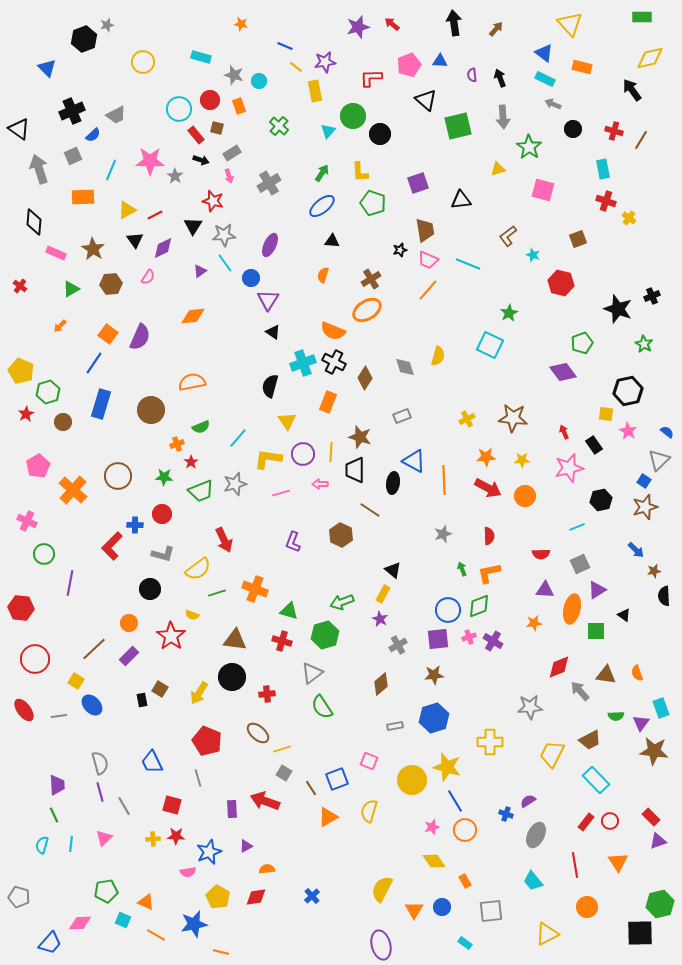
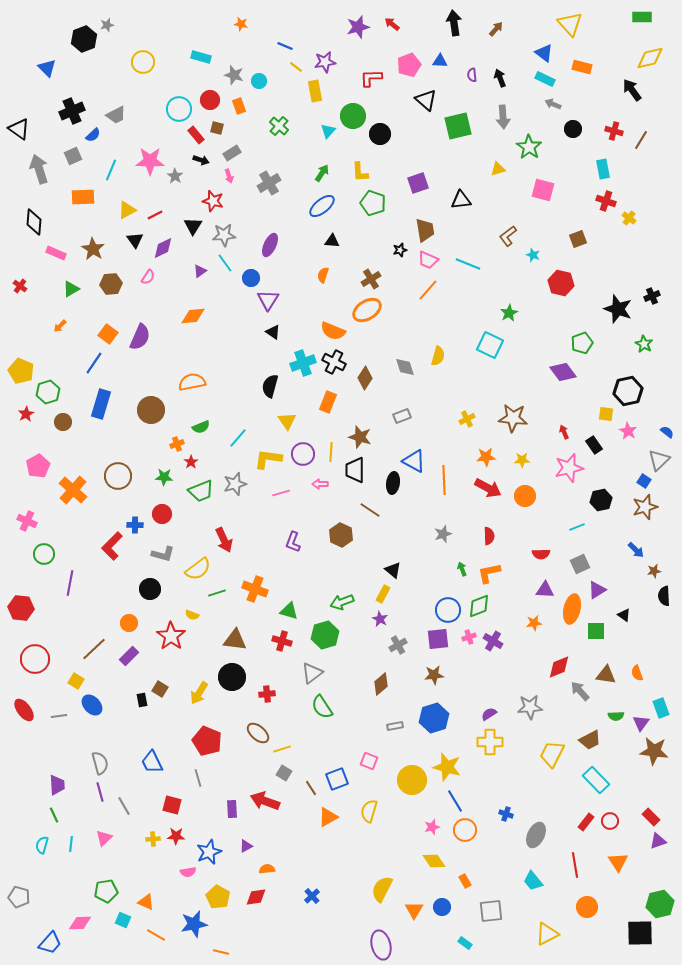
purple semicircle at (528, 801): moved 39 px left, 87 px up
